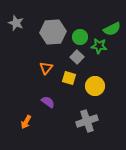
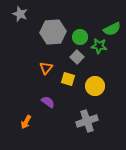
gray star: moved 4 px right, 9 px up
yellow square: moved 1 px left, 1 px down
